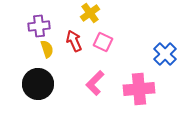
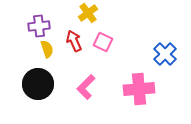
yellow cross: moved 2 px left
pink L-shape: moved 9 px left, 4 px down
